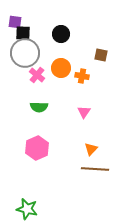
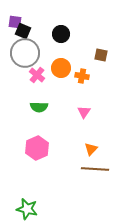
black square: moved 2 px up; rotated 21 degrees clockwise
